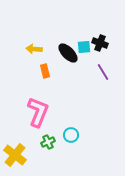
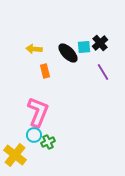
black cross: rotated 28 degrees clockwise
cyan circle: moved 37 px left
